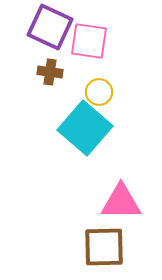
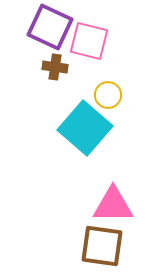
pink square: rotated 6 degrees clockwise
brown cross: moved 5 px right, 5 px up
yellow circle: moved 9 px right, 3 px down
pink triangle: moved 8 px left, 3 px down
brown square: moved 2 px left, 1 px up; rotated 9 degrees clockwise
